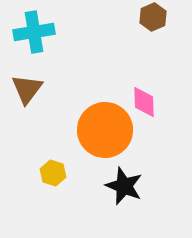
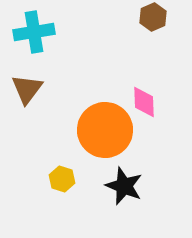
yellow hexagon: moved 9 px right, 6 px down
